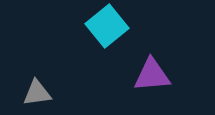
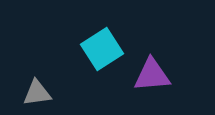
cyan square: moved 5 px left, 23 px down; rotated 6 degrees clockwise
